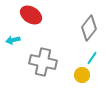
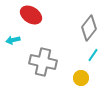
cyan line: moved 1 px right, 3 px up
yellow circle: moved 1 px left, 3 px down
